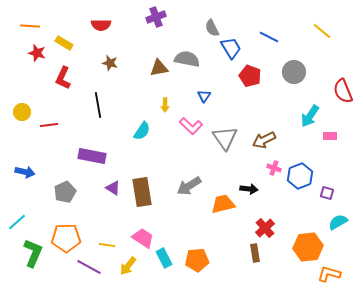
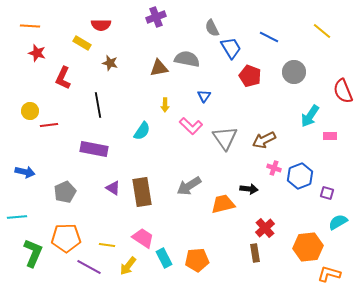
yellow rectangle at (64, 43): moved 18 px right
yellow circle at (22, 112): moved 8 px right, 1 px up
purple rectangle at (92, 156): moved 2 px right, 7 px up
cyan line at (17, 222): moved 5 px up; rotated 36 degrees clockwise
